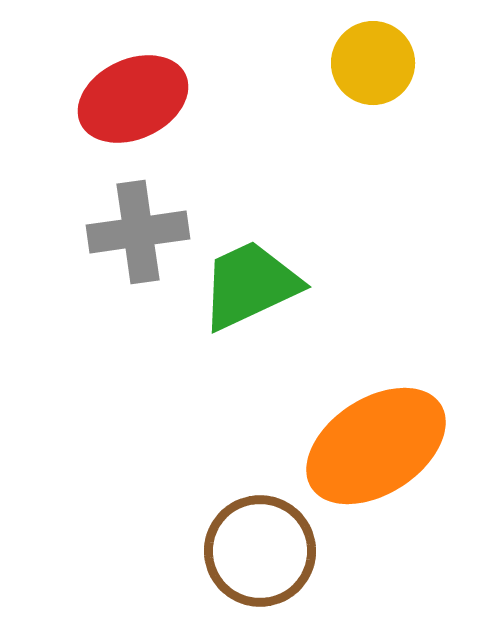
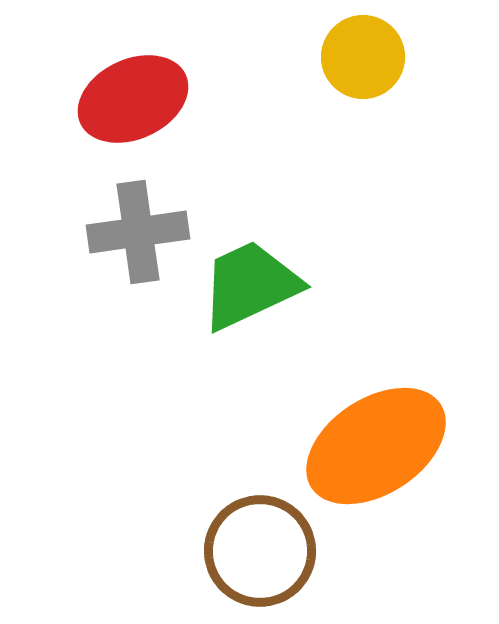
yellow circle: moved 10 px left, 6 px up
